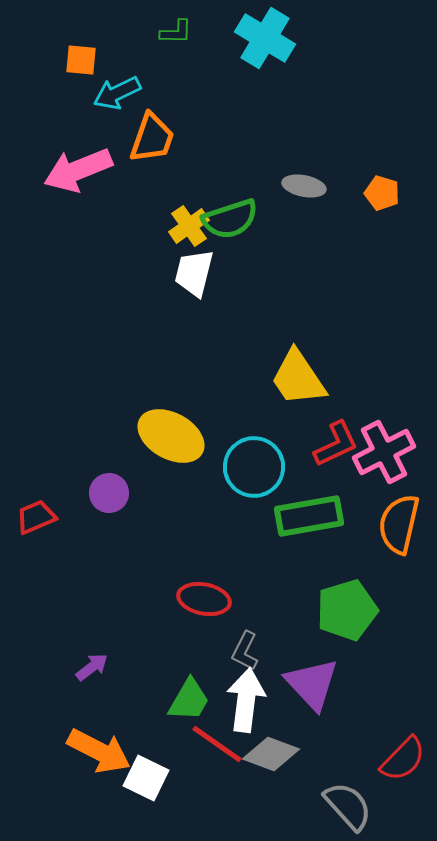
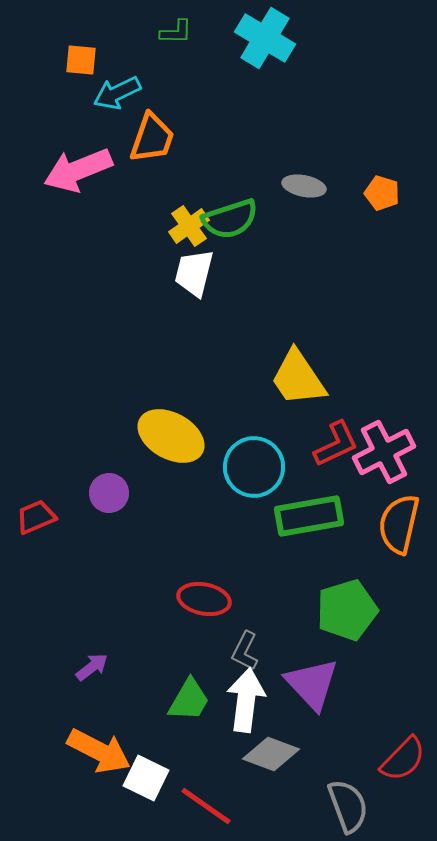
red line: moved 11 px left, 62 px down
gray semicircle: rotated 22 degrees clockwise
